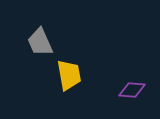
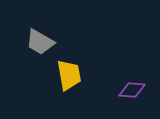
gray trapezoid: rotated 36 degrees counterclockwise
